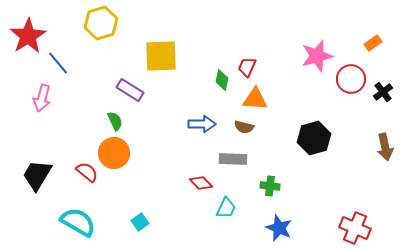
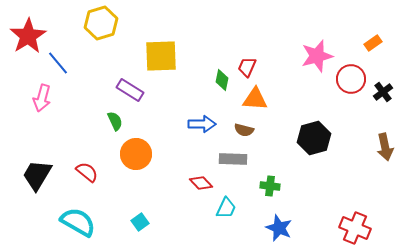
brown semicircle: moved 3 px down
orange circle: moved 22 px right, 1 px down
